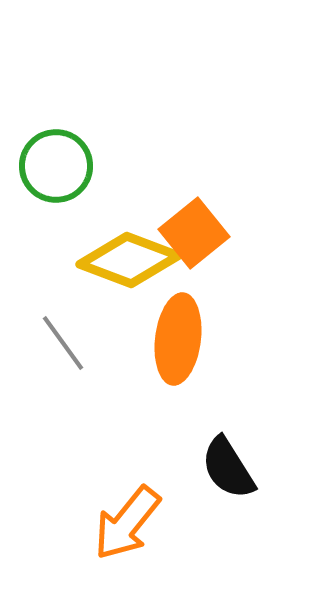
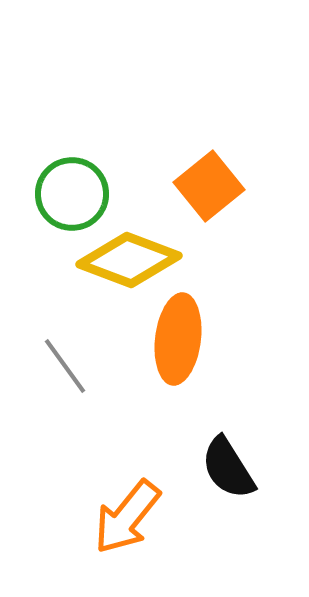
green circle: moved 16 px right, 28 px down
orange square: moved 15 px right, 47 px up
gray line: moved 2 px right, 23 px down
orange arrow: moved 6 px up
